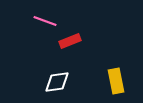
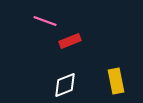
white diamond: moved 8 px right, 3 px down; rotated 12 degrees counterclockwise
